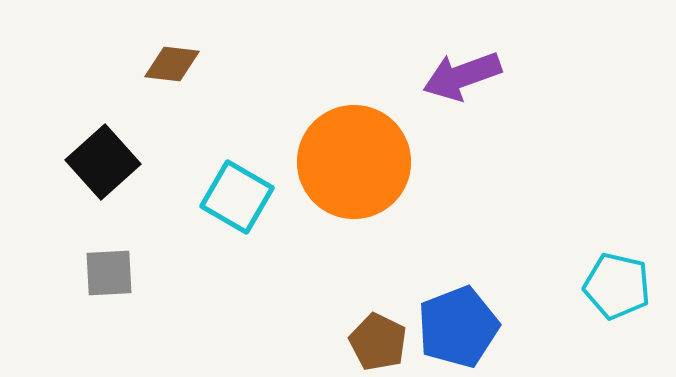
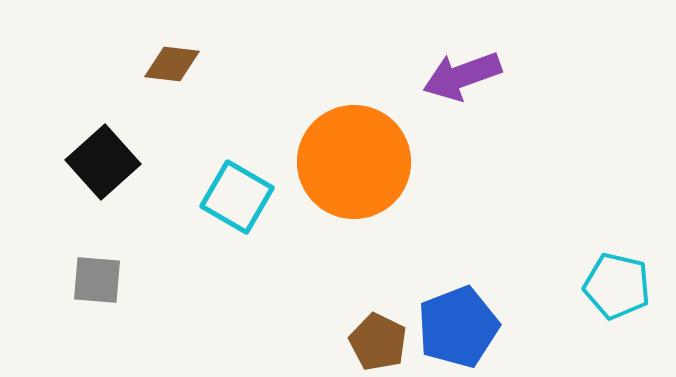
gray square: moved 12 px left, 7 px down; rotated 8 degrees clockwise
